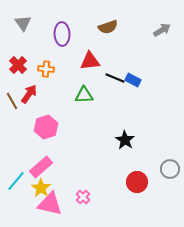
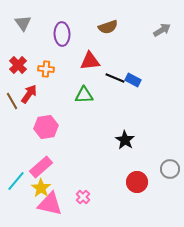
pink hexagon: rotated 10 degrees clockwise
